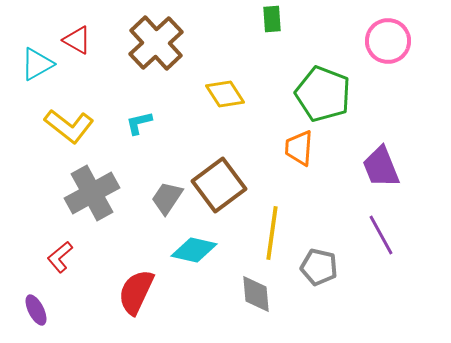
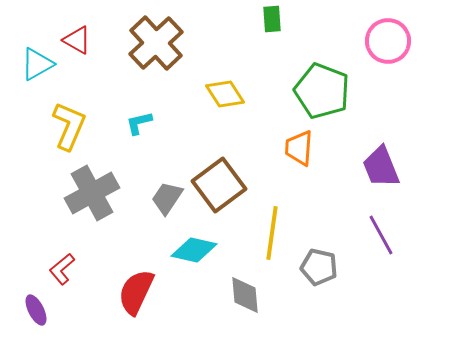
green pentagon: moved 1 px left, 3 px up
yellow L-shape: rotated 105 degrees counterclockwise
red L-shape: moved 2 px right, 12 px down
gray diamond: moved 11 px left, 1 px down
